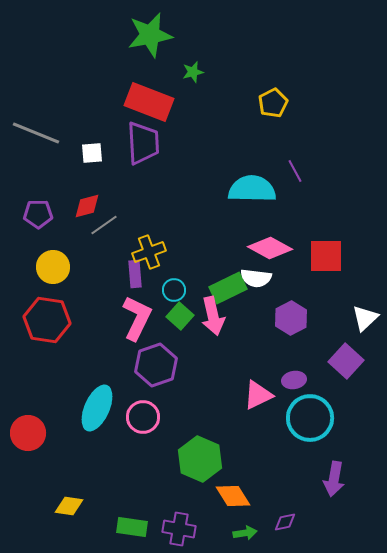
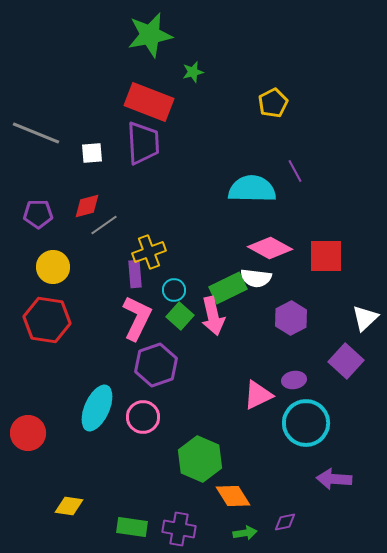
cyan circle at (310, 418): moved 4 px left, 5 px down
purple arrow at (334, 479): rotated 84 degrees clockwise
